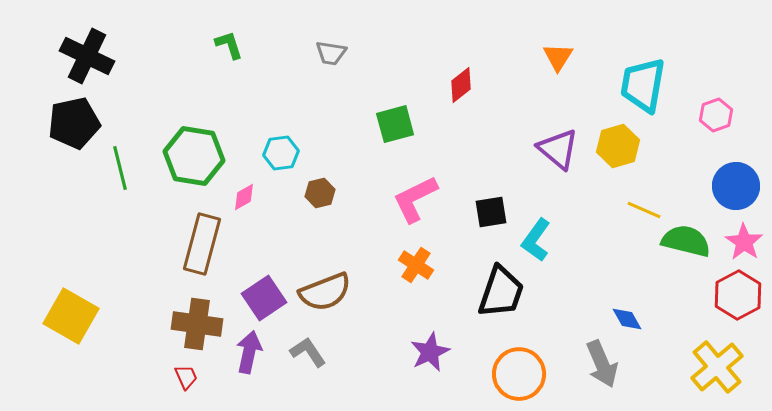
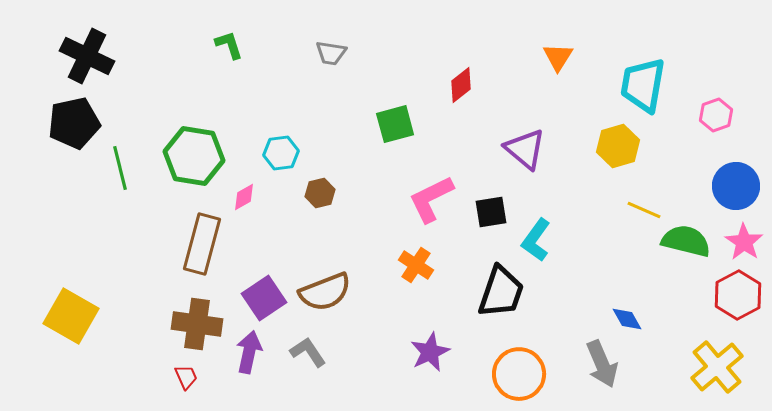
purple triangle: moved 33 px left
pink L-shape: moved 16 px right
